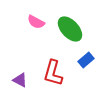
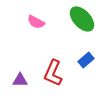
green ellipse: moved 12 px right, 10 px up
red L-shape: rotated 8 degrees clockwise
purple triangle: rotated 28 degrees counterclockwise
